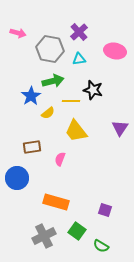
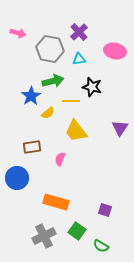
black star: moved 1 px left, 3 px up
